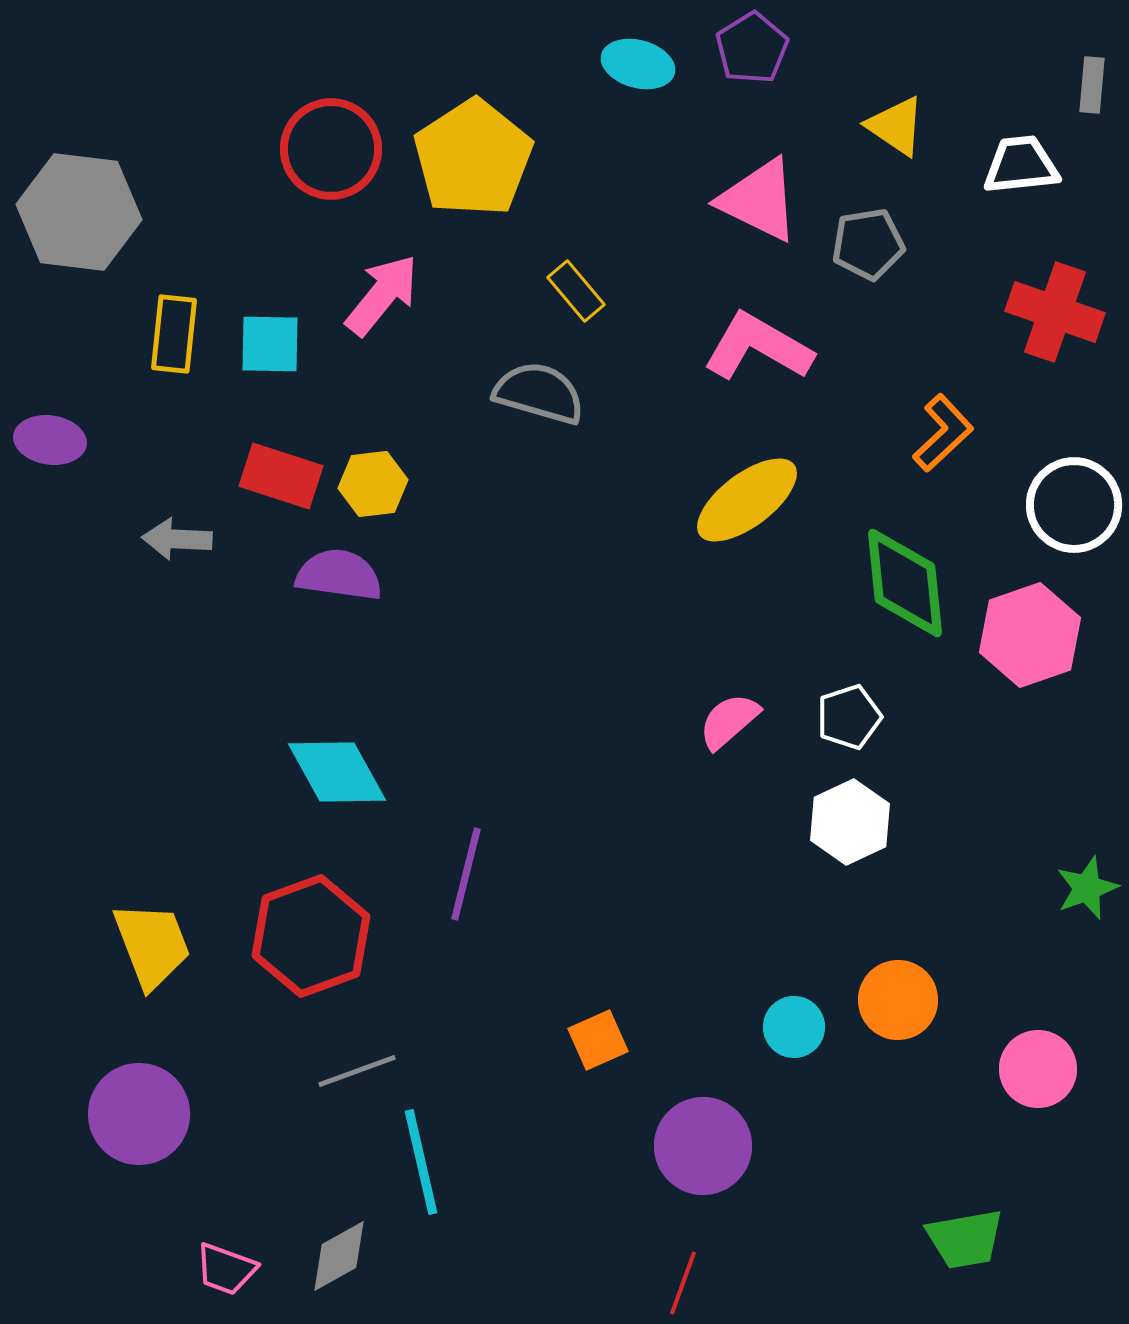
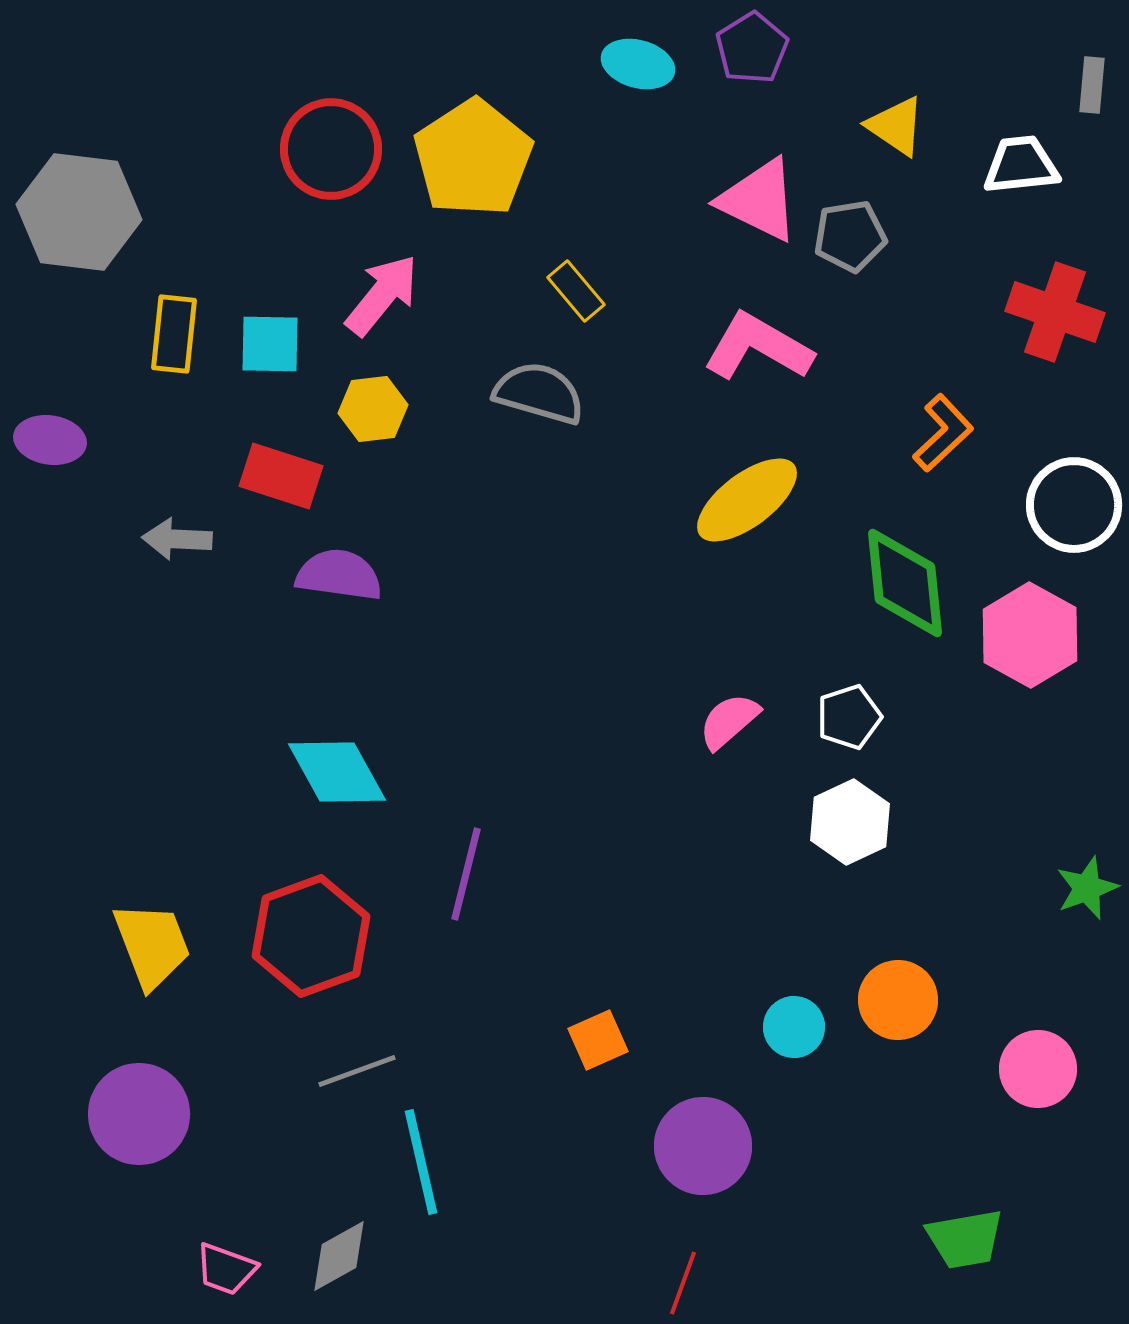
gray pentagon at (868, 244): moved 18 px left, 8 px up
yellow hexagon at (373, 484): moved 75 px up
pink hexagon at (1030, 635): rotated 12 degrees counterclockwise
